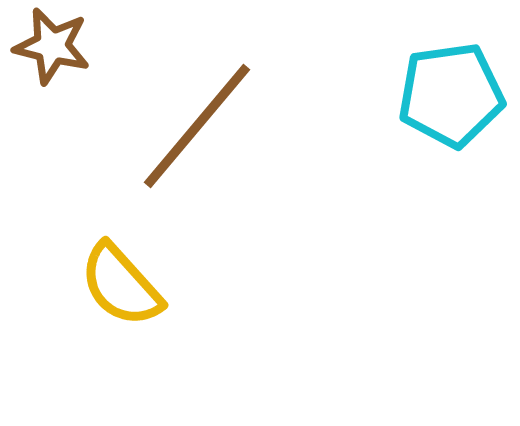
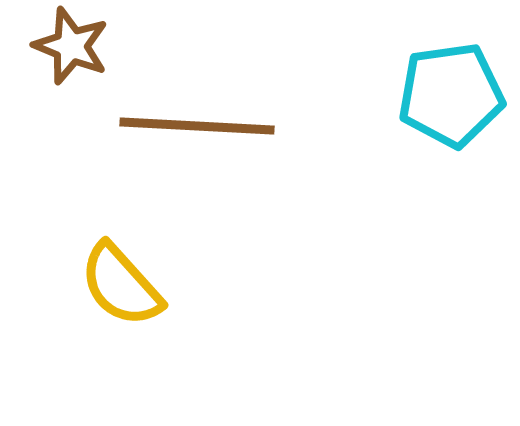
brown star: moved 19 px right; rotated 8 degrees clockwise
brown line: rotated 53 degrees clockwise
